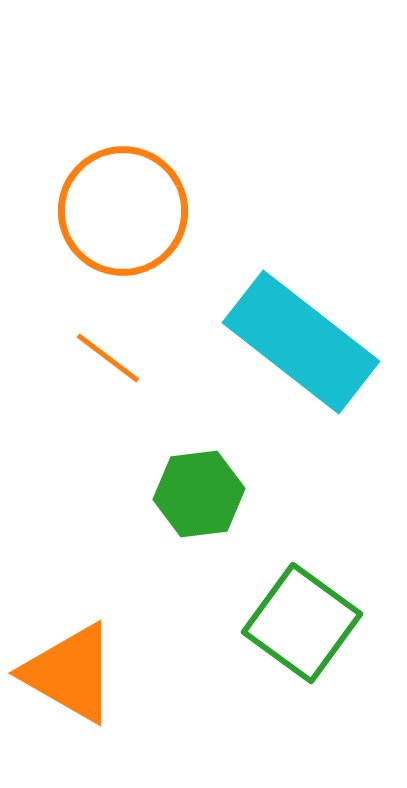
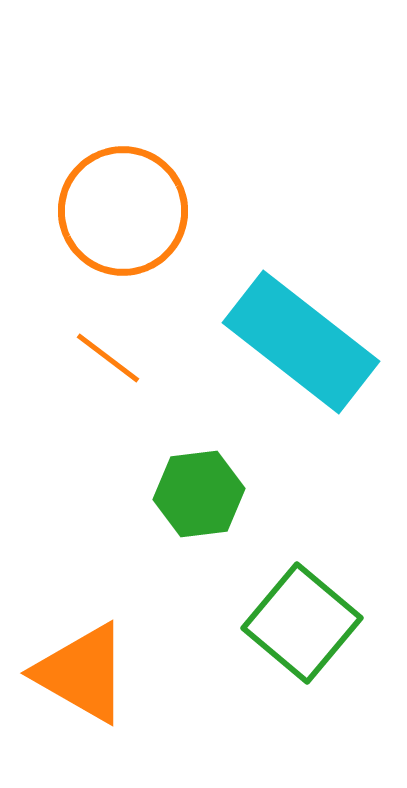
green square: rotated 4 degrees clockwise
orange triangle: moved 12 px right
